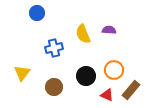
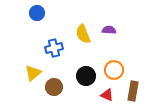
yellow triangle: moved 11 px right; rotated 12 degrees clockwise
brown rectangle: moved 2 px right, 1 px down; rotated 30 degrees counterclockwise
